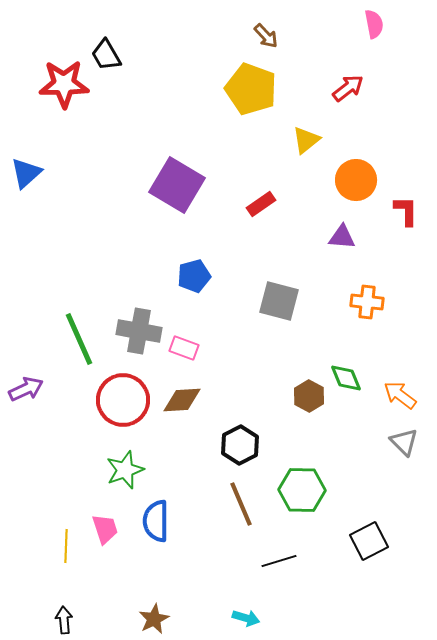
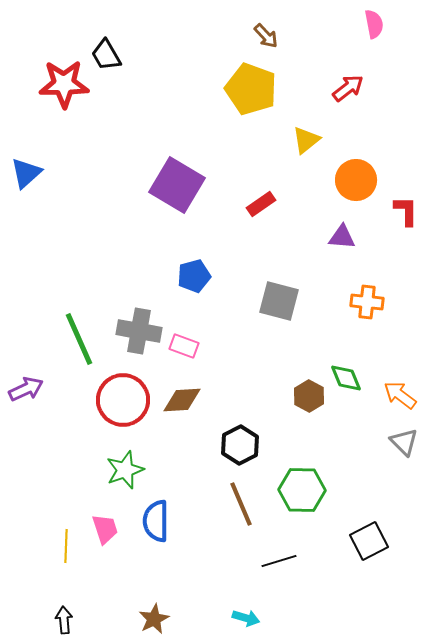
pink rectangle: moved 2 px up
